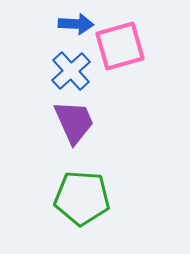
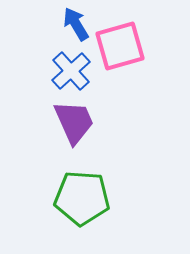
blue arrow: rotated 124 degrees counterclockwise
